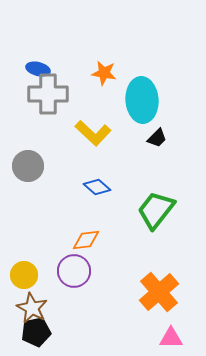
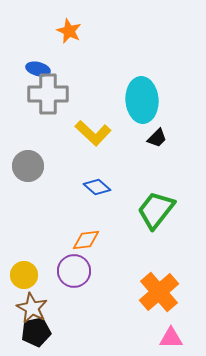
orange star: moved 35 px left, 42 px up; rotated 15 degrees clockwise
